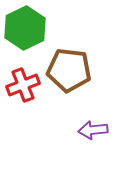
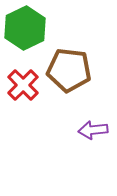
red cross: rotated 24 degrees counterclockwise
